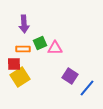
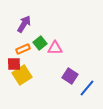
purple arrow: rotated 144 degrees counterclockwise
green square: rotated 16 degrees counterclockwise
orange rectangle: rotated 24 degrees counterclockwise
yellow square: moved 2 px right, 2 px up
